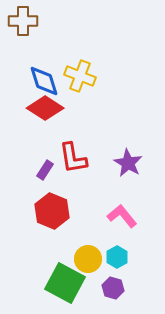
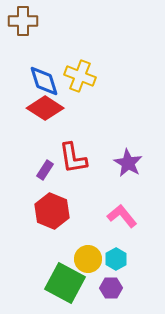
cyan hexagon: moved 1 px left, 2 px down
purple hexagon: moved 2 px left; rotated 15 degrees counterclockwise
